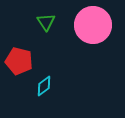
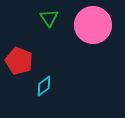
green triangle: moved 3 px right, 4 px up
red pentagon: rotated 8 degrees clockwise
